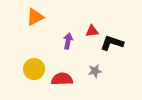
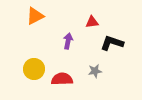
orange triangle: moved 1 px up
red triangle: moved 9 px up
